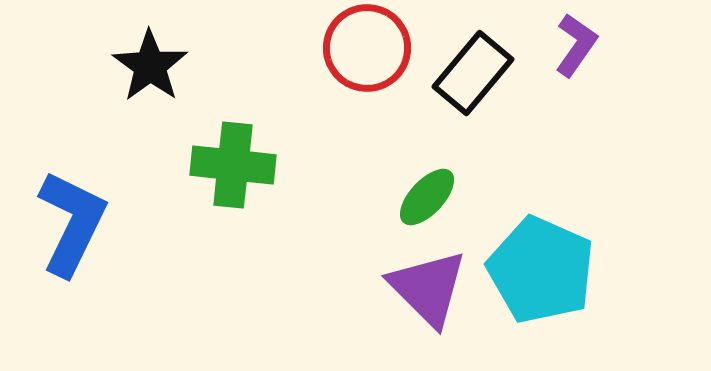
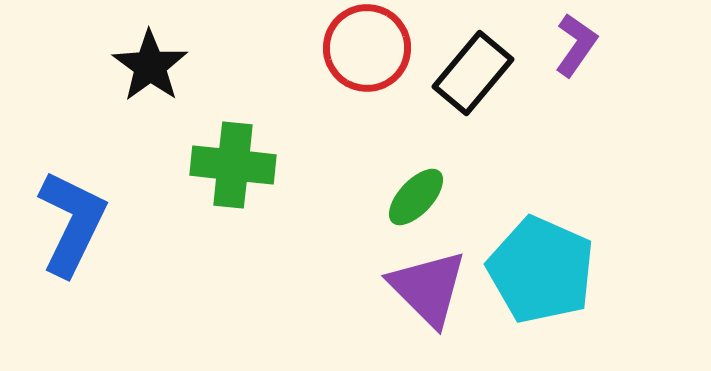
green ellipse: moved 11 px left
